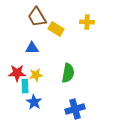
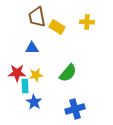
brown trapezoid: rotated 20 degrees clockwise
yellow rectangle: moved 1 px right, 2 px up
green semicircle: rotated 30 degrees clockwise
